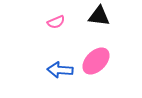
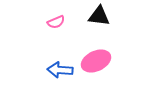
pink ellipse: rotated 20 degrees clockwise
